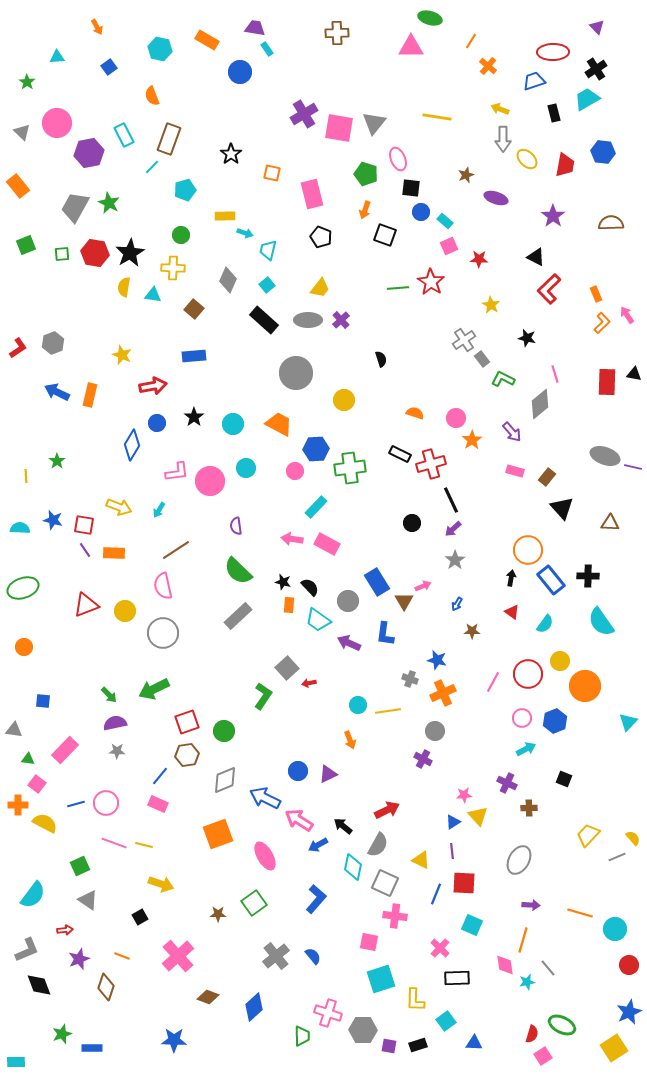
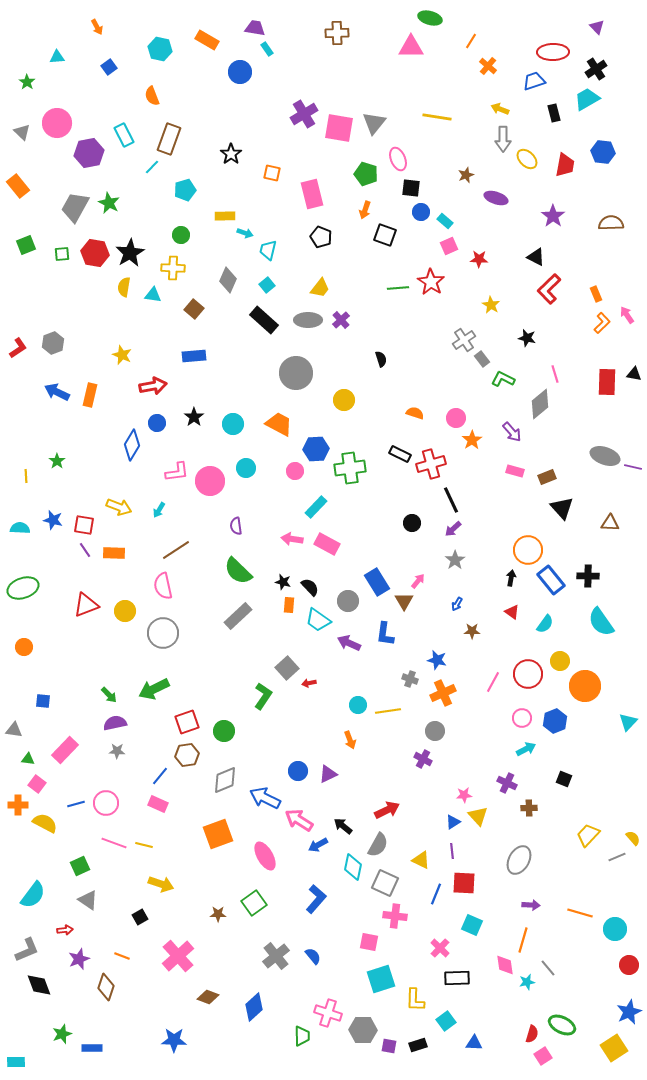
brown rectangle at (547, 477): rotated 30 degrees clockwise
pink arrow at (423, 586): moved 5 px left, 5 px up; rotated 28 degrees counterclockwise
